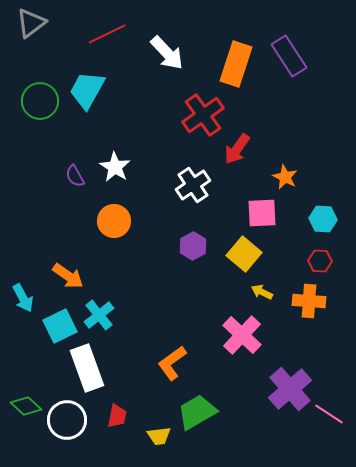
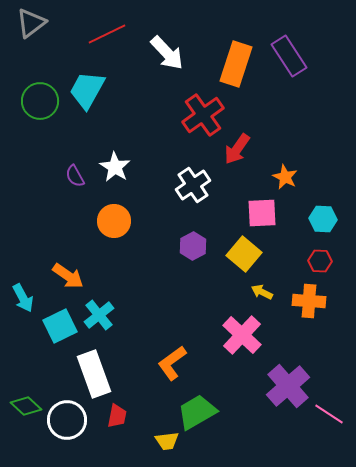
white rectangle: moved 7 px right, 6 px down
purple cross: moved 2 px left, 3 px up
yellow trapezoid: moved 8 px right, 5 px down
